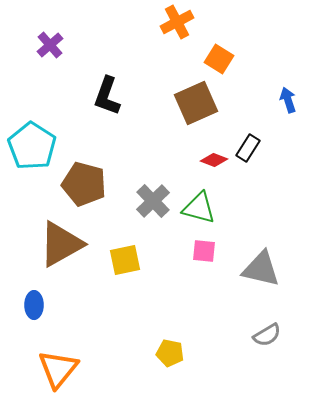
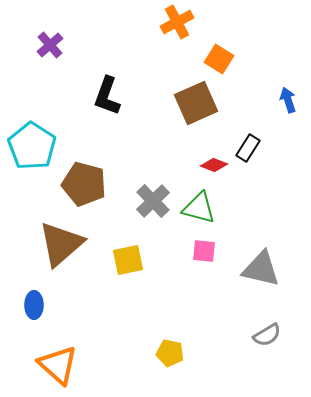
red diamond: moved 5 px down
brown triangle: rotated 12 degrees counterclockwise
yellow square: moved 3 px right
orange triangle: moved 4 px up; rotated 27 degrees counterclockwise
